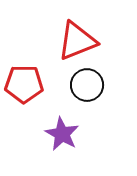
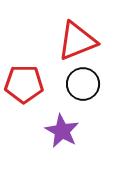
black circle: moved 4 px left, 1 px up
purple star: moved 3 px up
